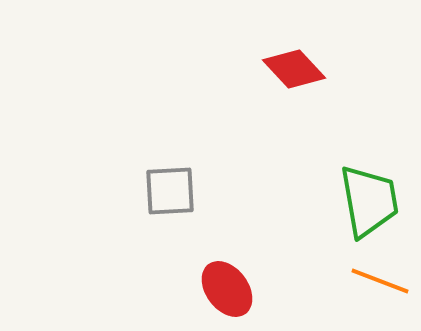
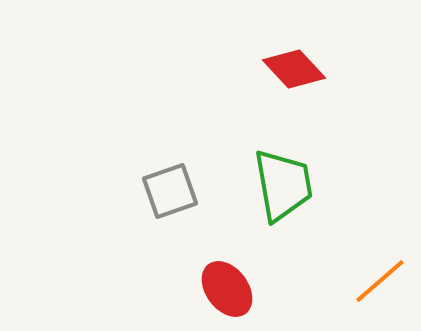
gray square: rotated 16 degrees counterclockwise
green trapezoid: moved 86 px left, 16 px up
orange line: rotated 62 degrees counterclockwise
